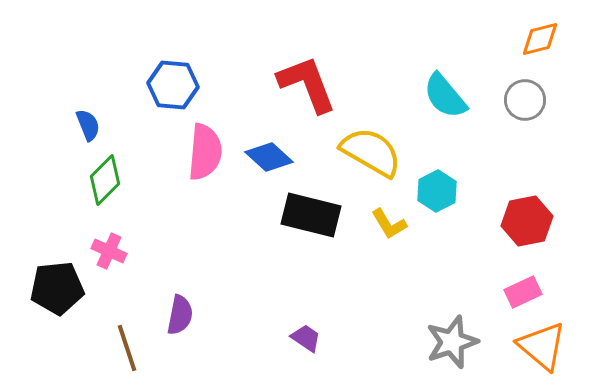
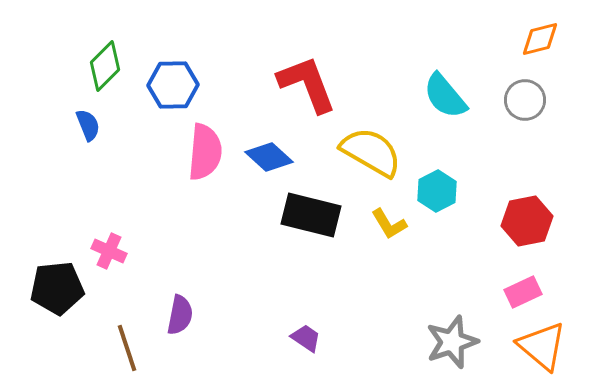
blue hexagon: rotated 6 degrees counterclockwise
green diamond: moved 114 px up
